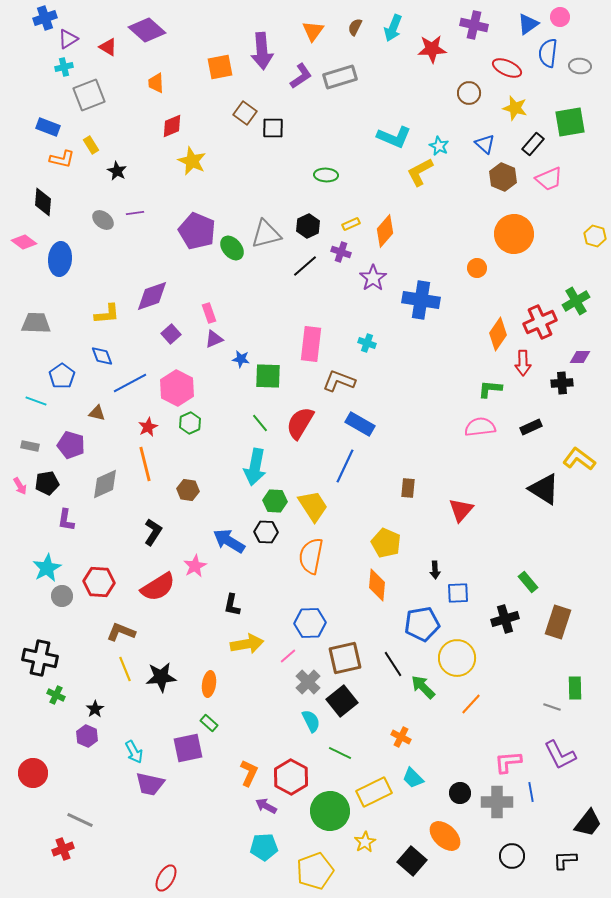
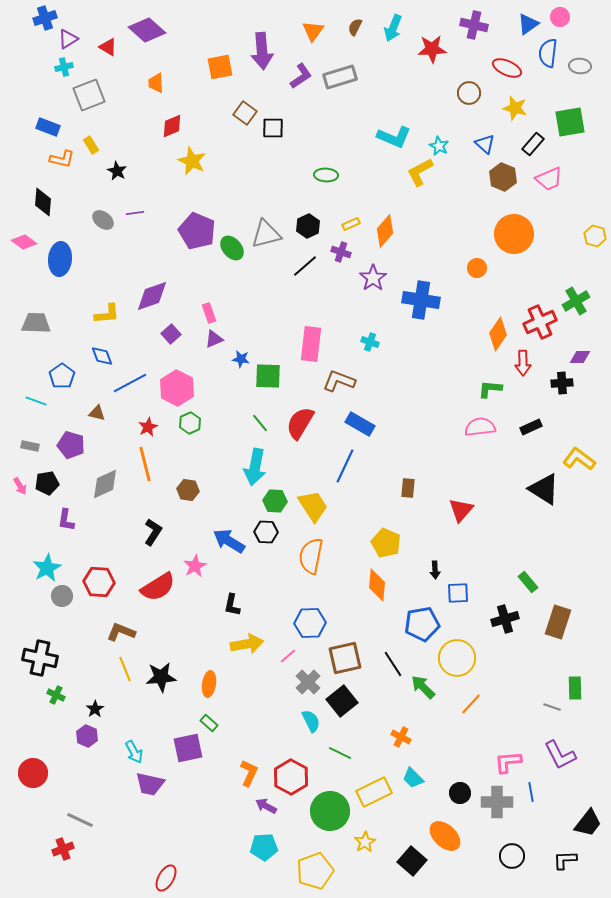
cyan cross at (367, 343): moved 3 px right, 1 px up
